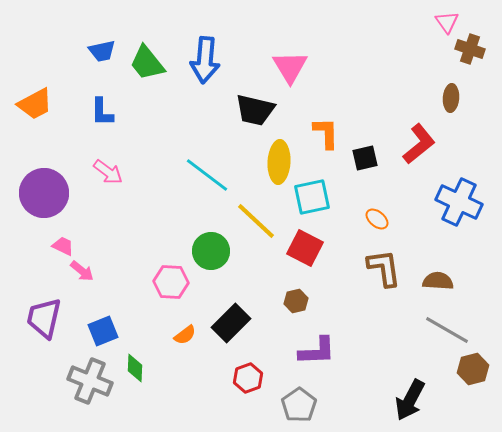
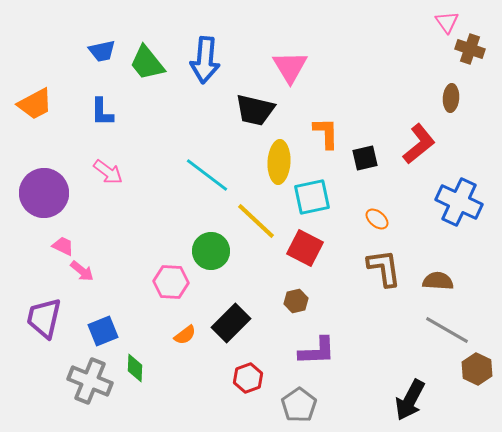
brown hexagon at (473, 369): moved 4 px right; rotated 20 degrees counterclockwise
